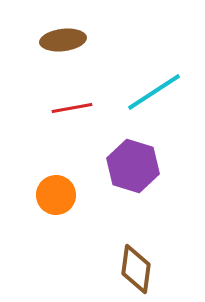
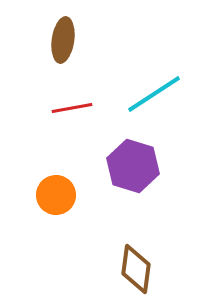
brown ellipse: rotated 75 degrees counterclockwise
cyan line: moved 2 px down
